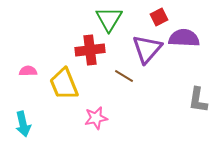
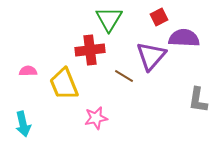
purple triangle: moved 4 px right, 7 px down
